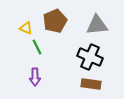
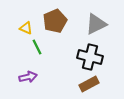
gray triangle: moved 1 px left, 1 px up; rotated 20 degrees counterclockwise
black cross: rotated 10 degrees counterclockwise
purple arrow: moved 7 px left; rotated 102 degrees counterclockwise
brown rectangle: moved 2 px left; rotated 36 degrees counterclockwise
